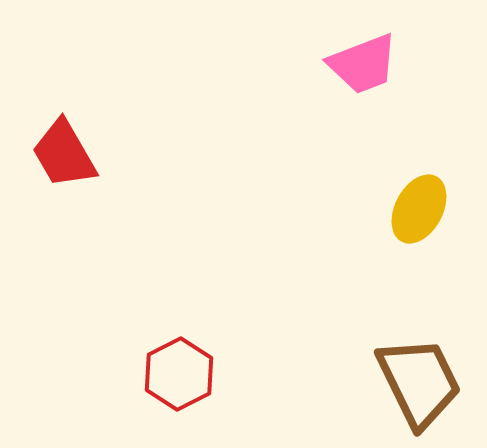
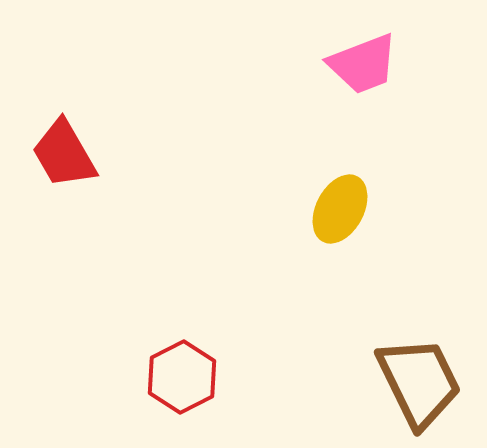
yellow ellipse: moved 79 px left
red hexagon: moved 3 px right, 3 px down
